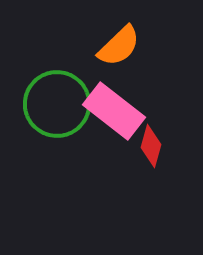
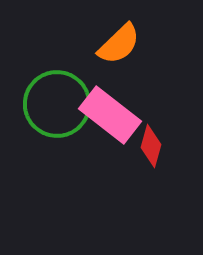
orange semicircle: moved 2 px up
pink rectangle: moved 4 px left, 4 px down
